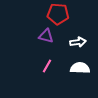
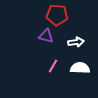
red pentagon: moved 1 px left, 1 px down
white arrow: moved 2 px left
pink line: moved 6 px right
